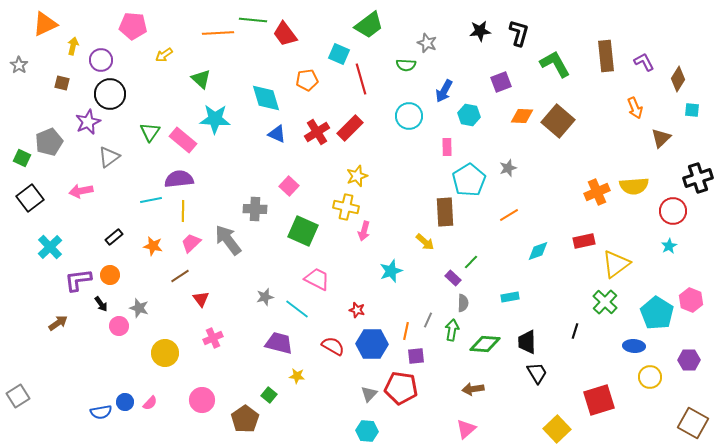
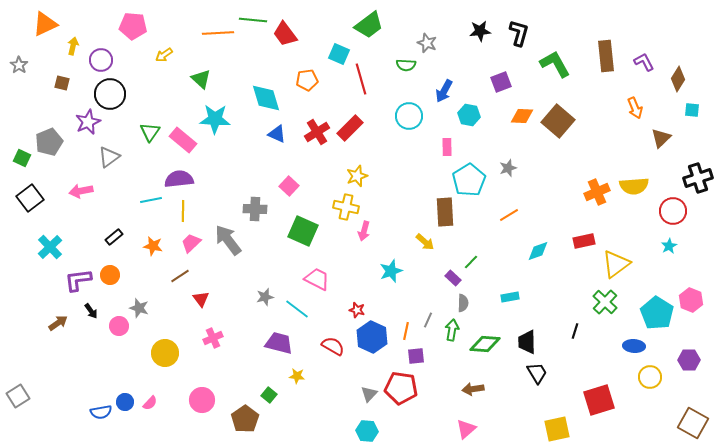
black arrow at (101, 304): moved 10 px left, 7 px down
blue hexagon at (372, 344): moved 7 px up; rotated 24 degrees clockwise
yellow square at (557, 429): rotated 32 degrees clockwise
